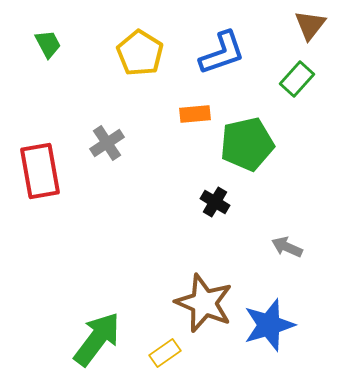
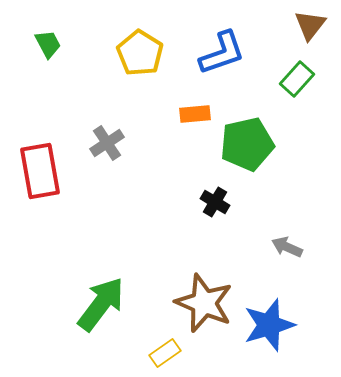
green arrow: moved 4 px right, 35 px up
